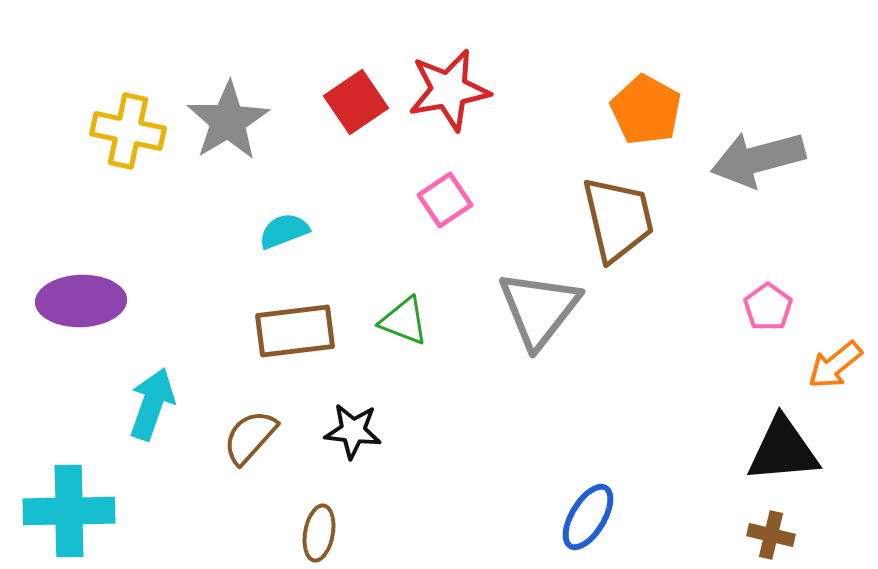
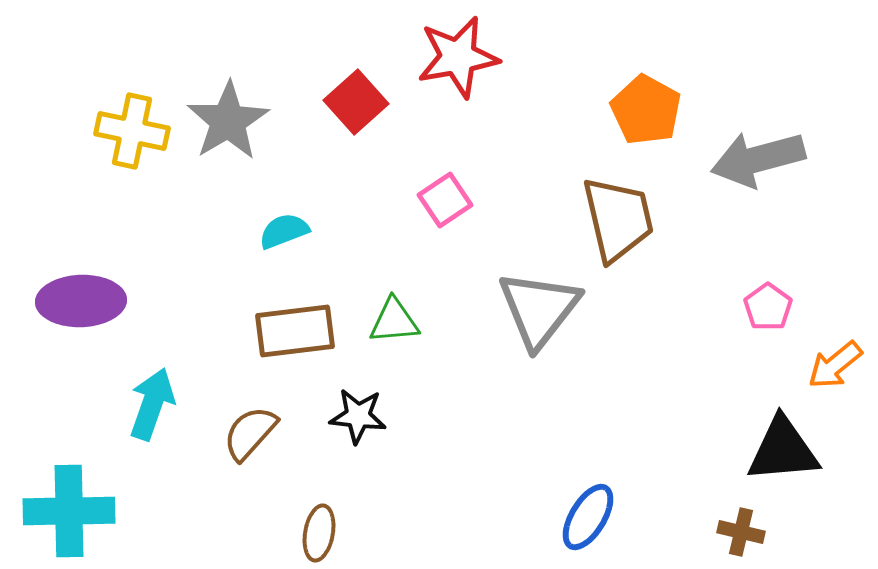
red star: moved 9 px right, 33 px up
red square: rotated 8 degrees counterclockwise
yellow cross: moved 4 px right
green triangle: moved 10 px left; rotated 26 degrees counterclockwise
black star: moved 5 px right, 15 px up
brown semicircle: moved 4 px up
brown cross: moved 30 px left, 3 px up
